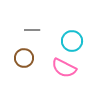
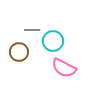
cyan circle: moved 19 px left
brown circle: moved 5 px left, 6 px up
